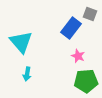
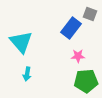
pink star: rotated 24 degrees counterclockwise
